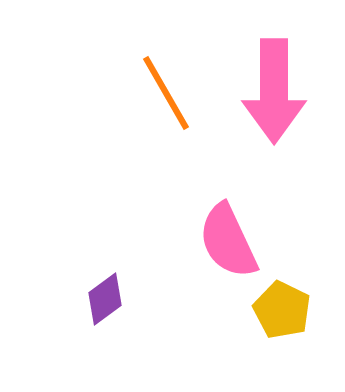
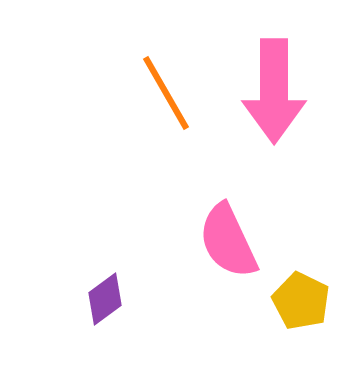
yellow pentagon: moved 19 px right, 9 px up
